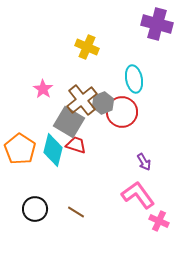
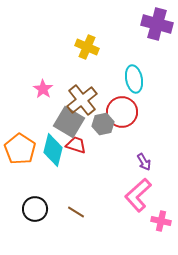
gray hexagon: moved 21 px down; rotated 10 degrees clockwise
pink L-shape: rotated 96 degrees counterclockwise
pink cross: moved 2 px right; rotated 12 degrees counterclockwise
